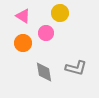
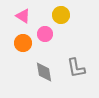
yellow circle: moved 1 px right, 2 px down
pink circle: moved 1 px left, 1 px down
gray L-shape: rotated 65 degrees clockwise
